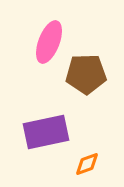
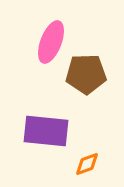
pink ellipse: moved 2 px right
purple rectangle: moved 1 px up; rotated 18 degrees clockwise
